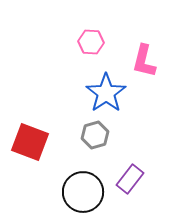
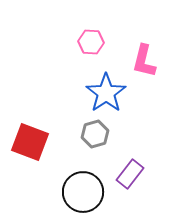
gray hexagon: moved 1 px up
purple rectangle: moved 5 px up
